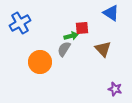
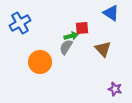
gray semicircle: moved 2 px right, 2 px up
